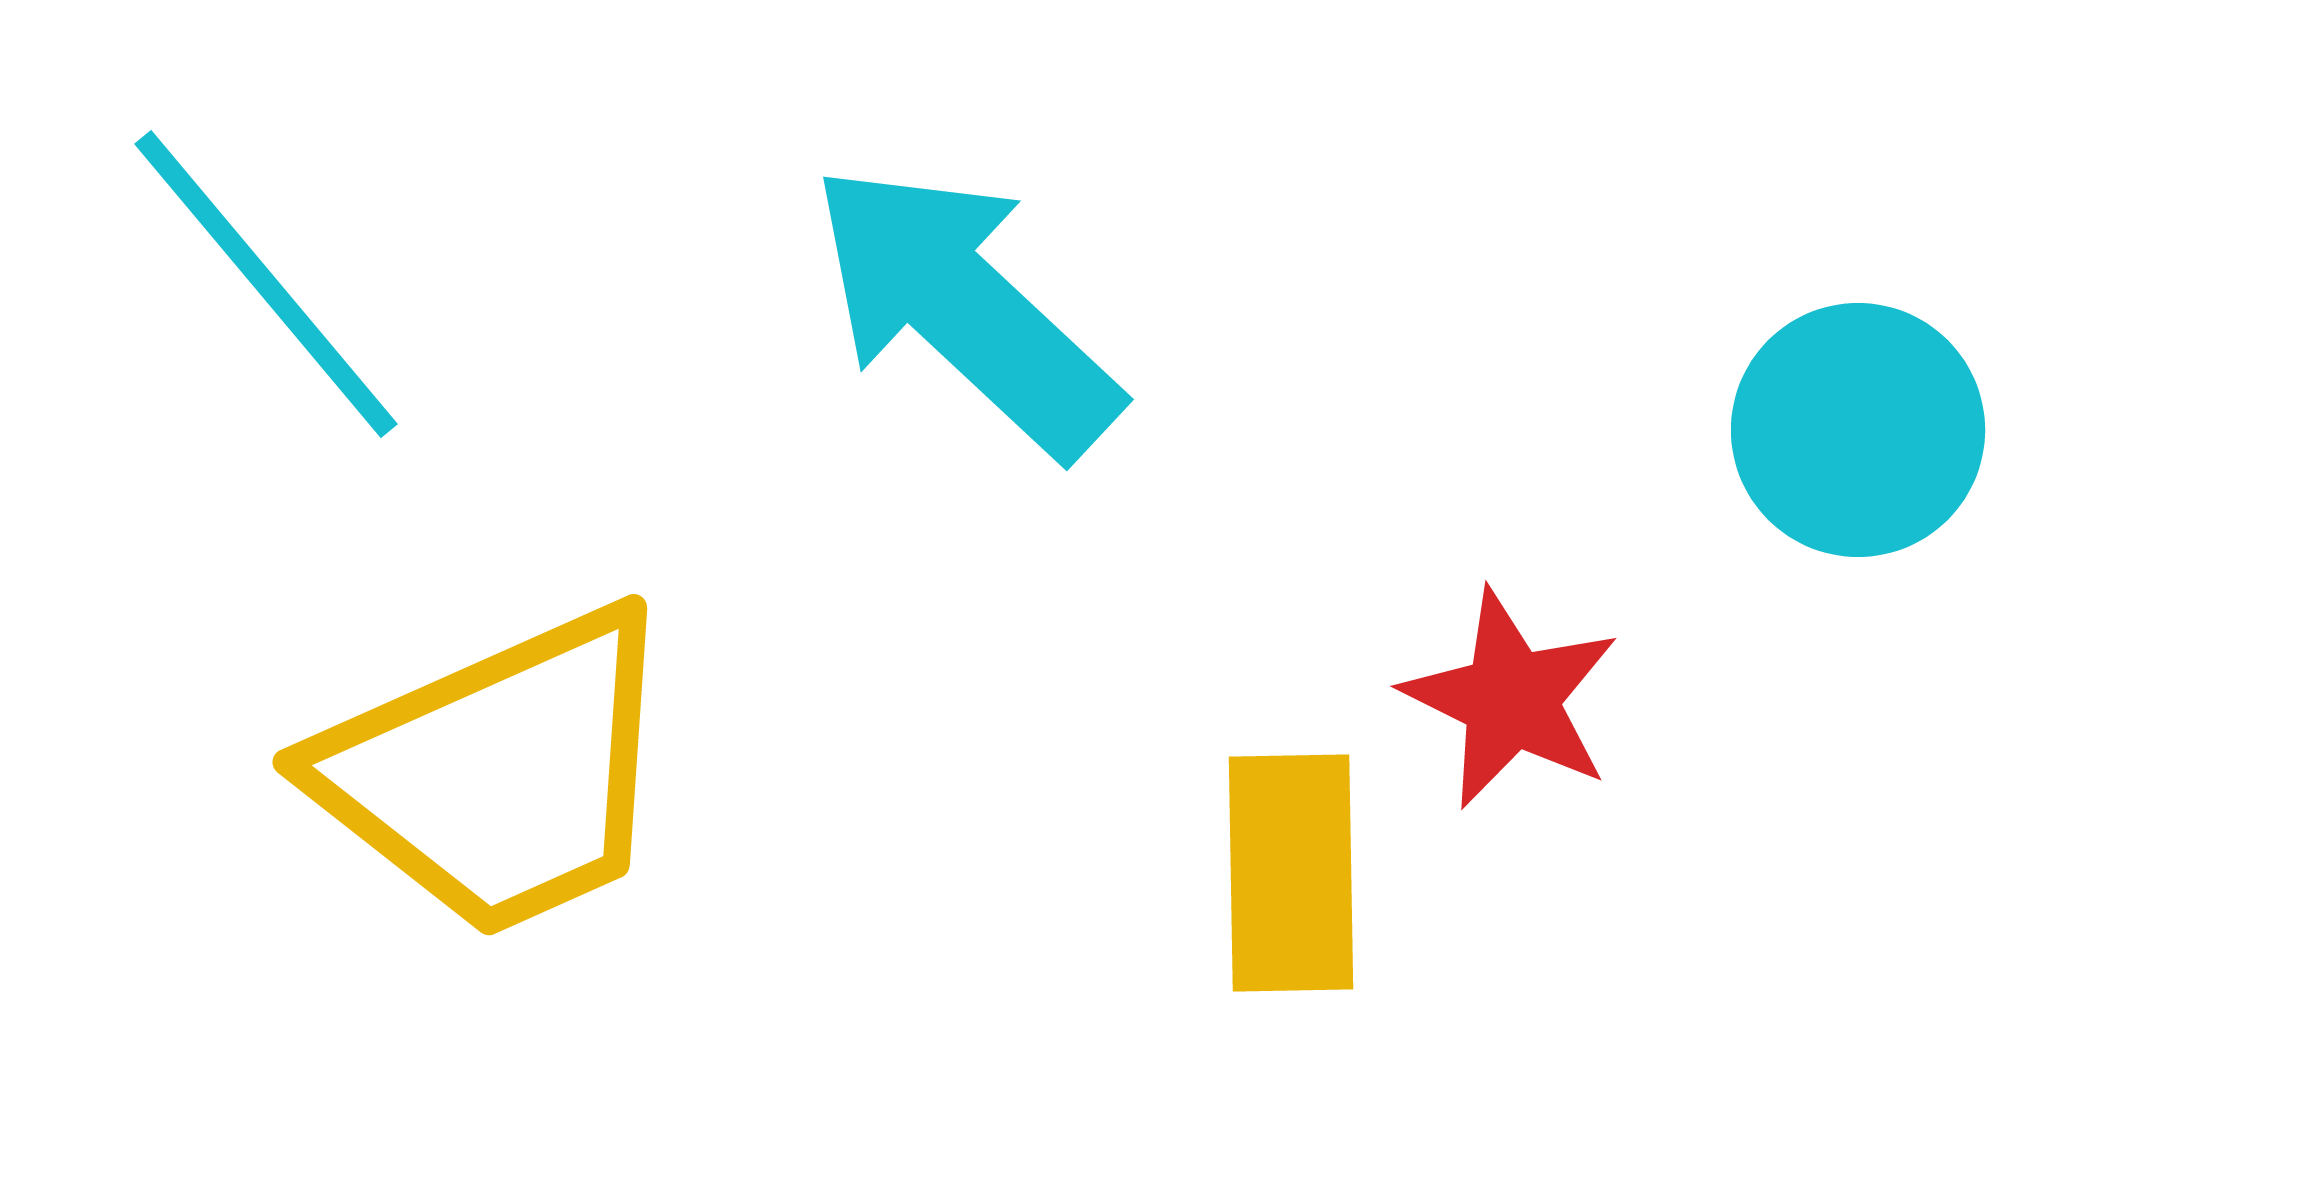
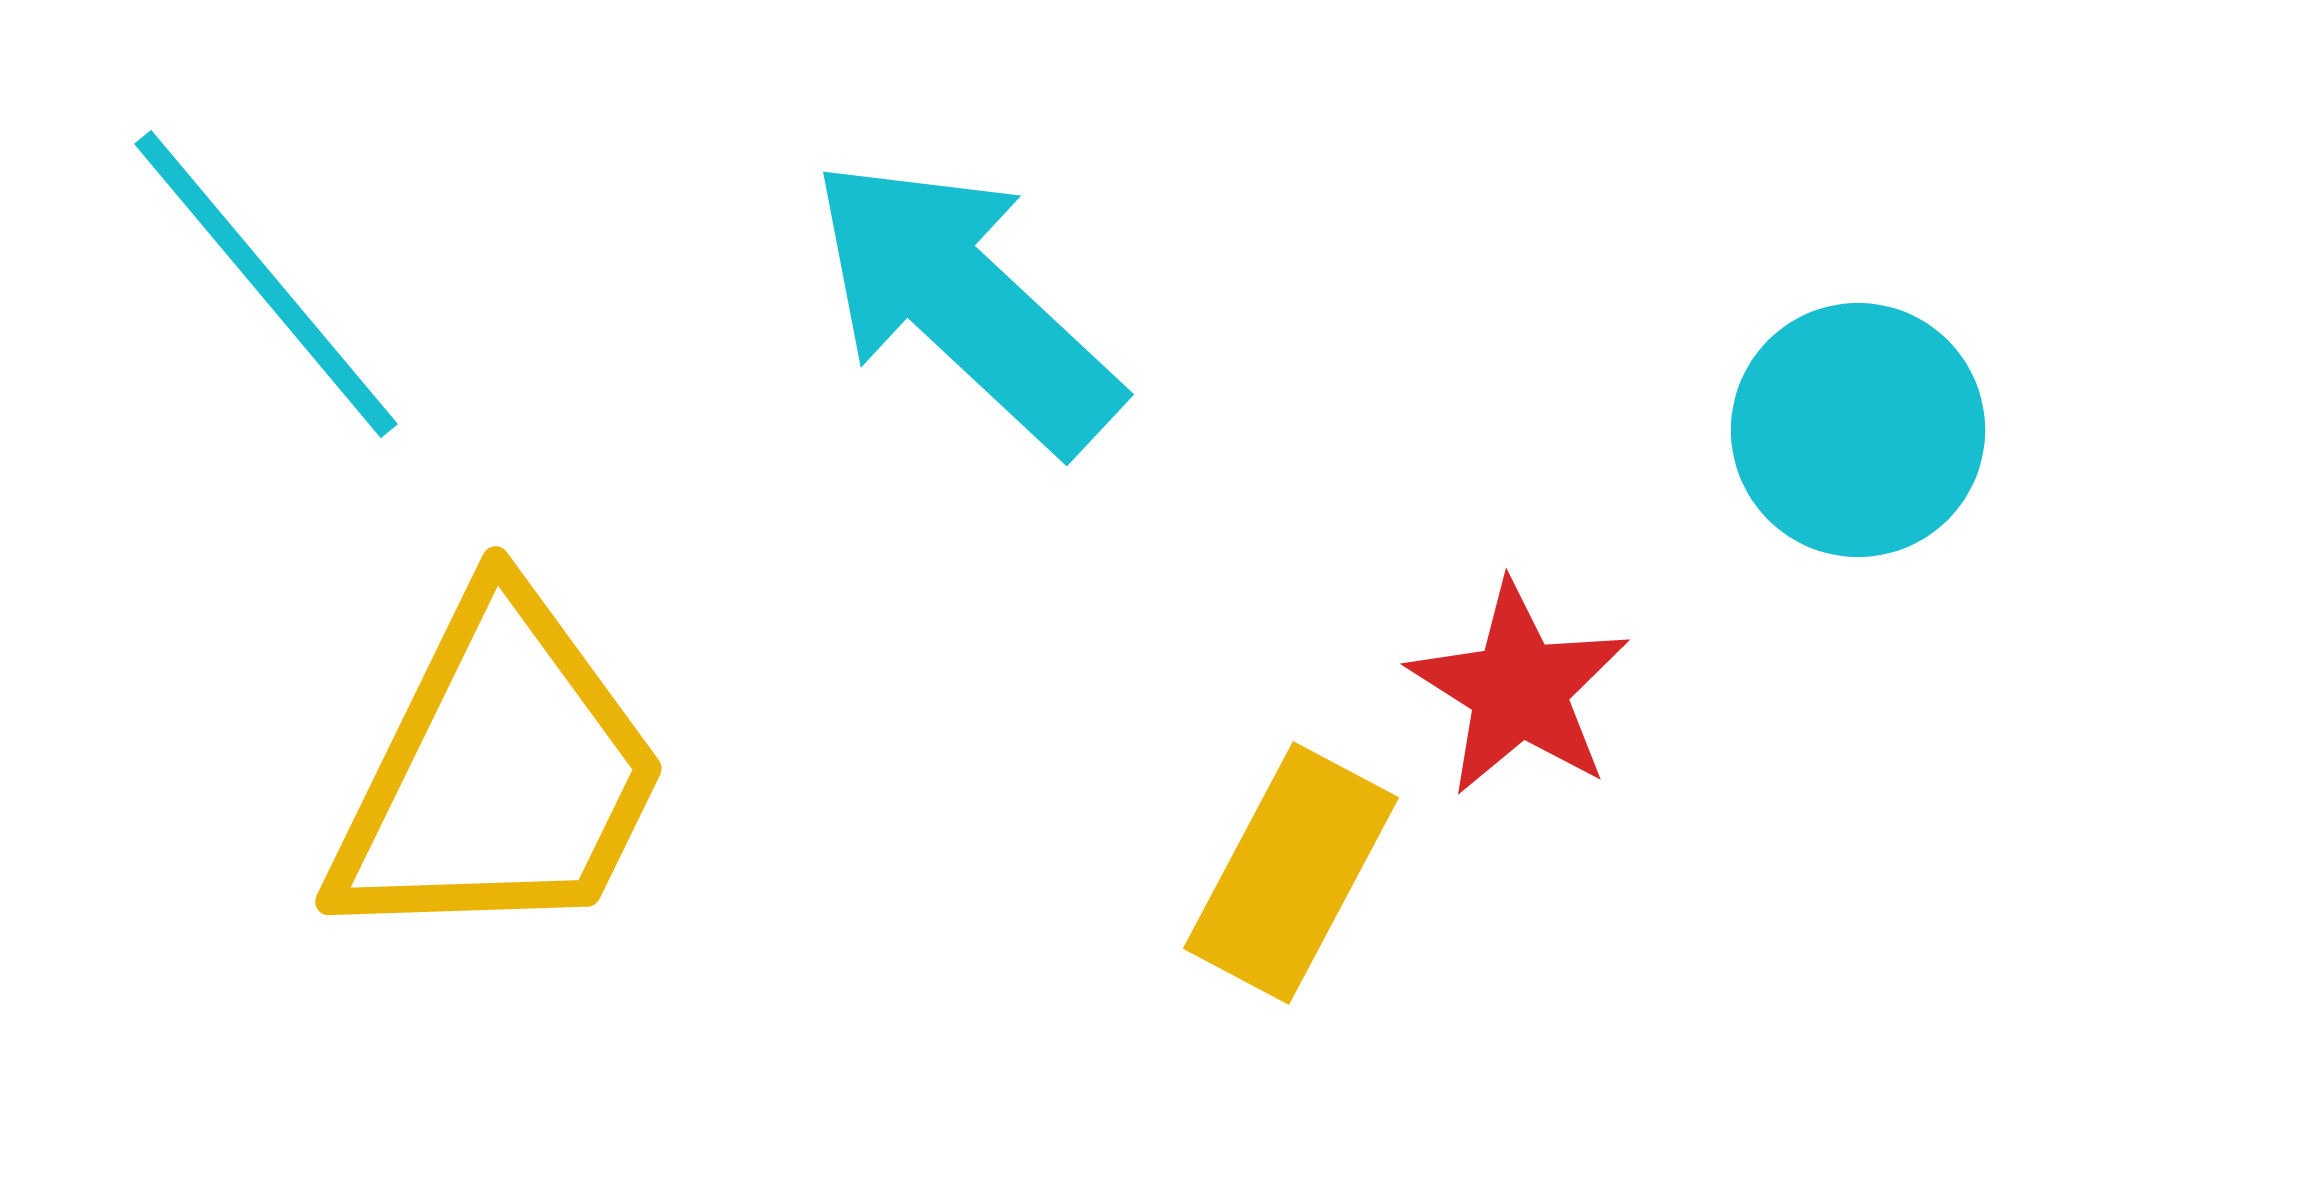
cyan arrow: moved 5 px up
red star: moved 8 px right, 10 px up; rotated 6 degrees clockwise
yellow trapezoid: rotated 40 degrees counterclockwise
yellow rectangle: rotated 29 degrees clockwise
